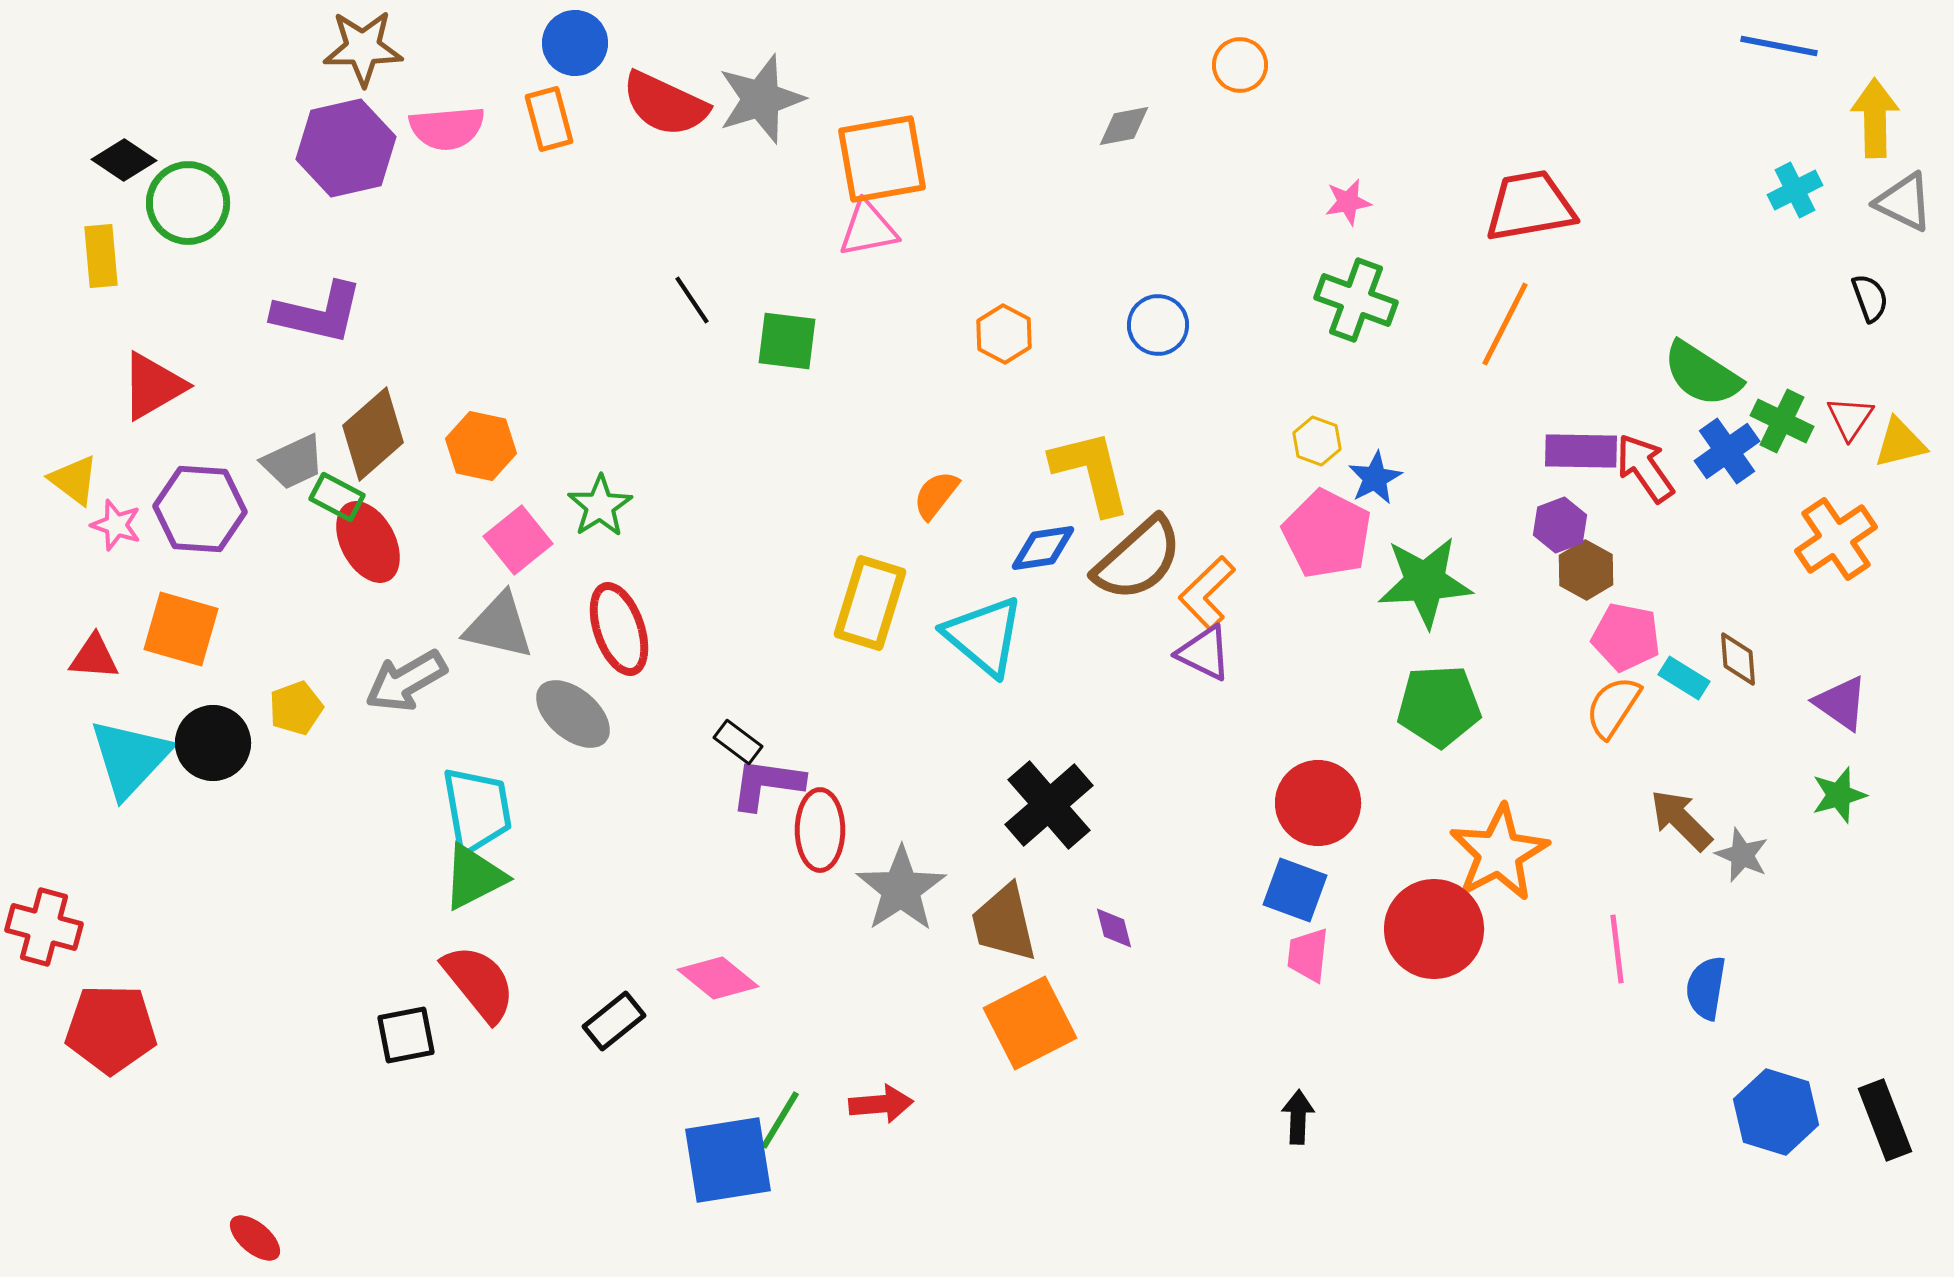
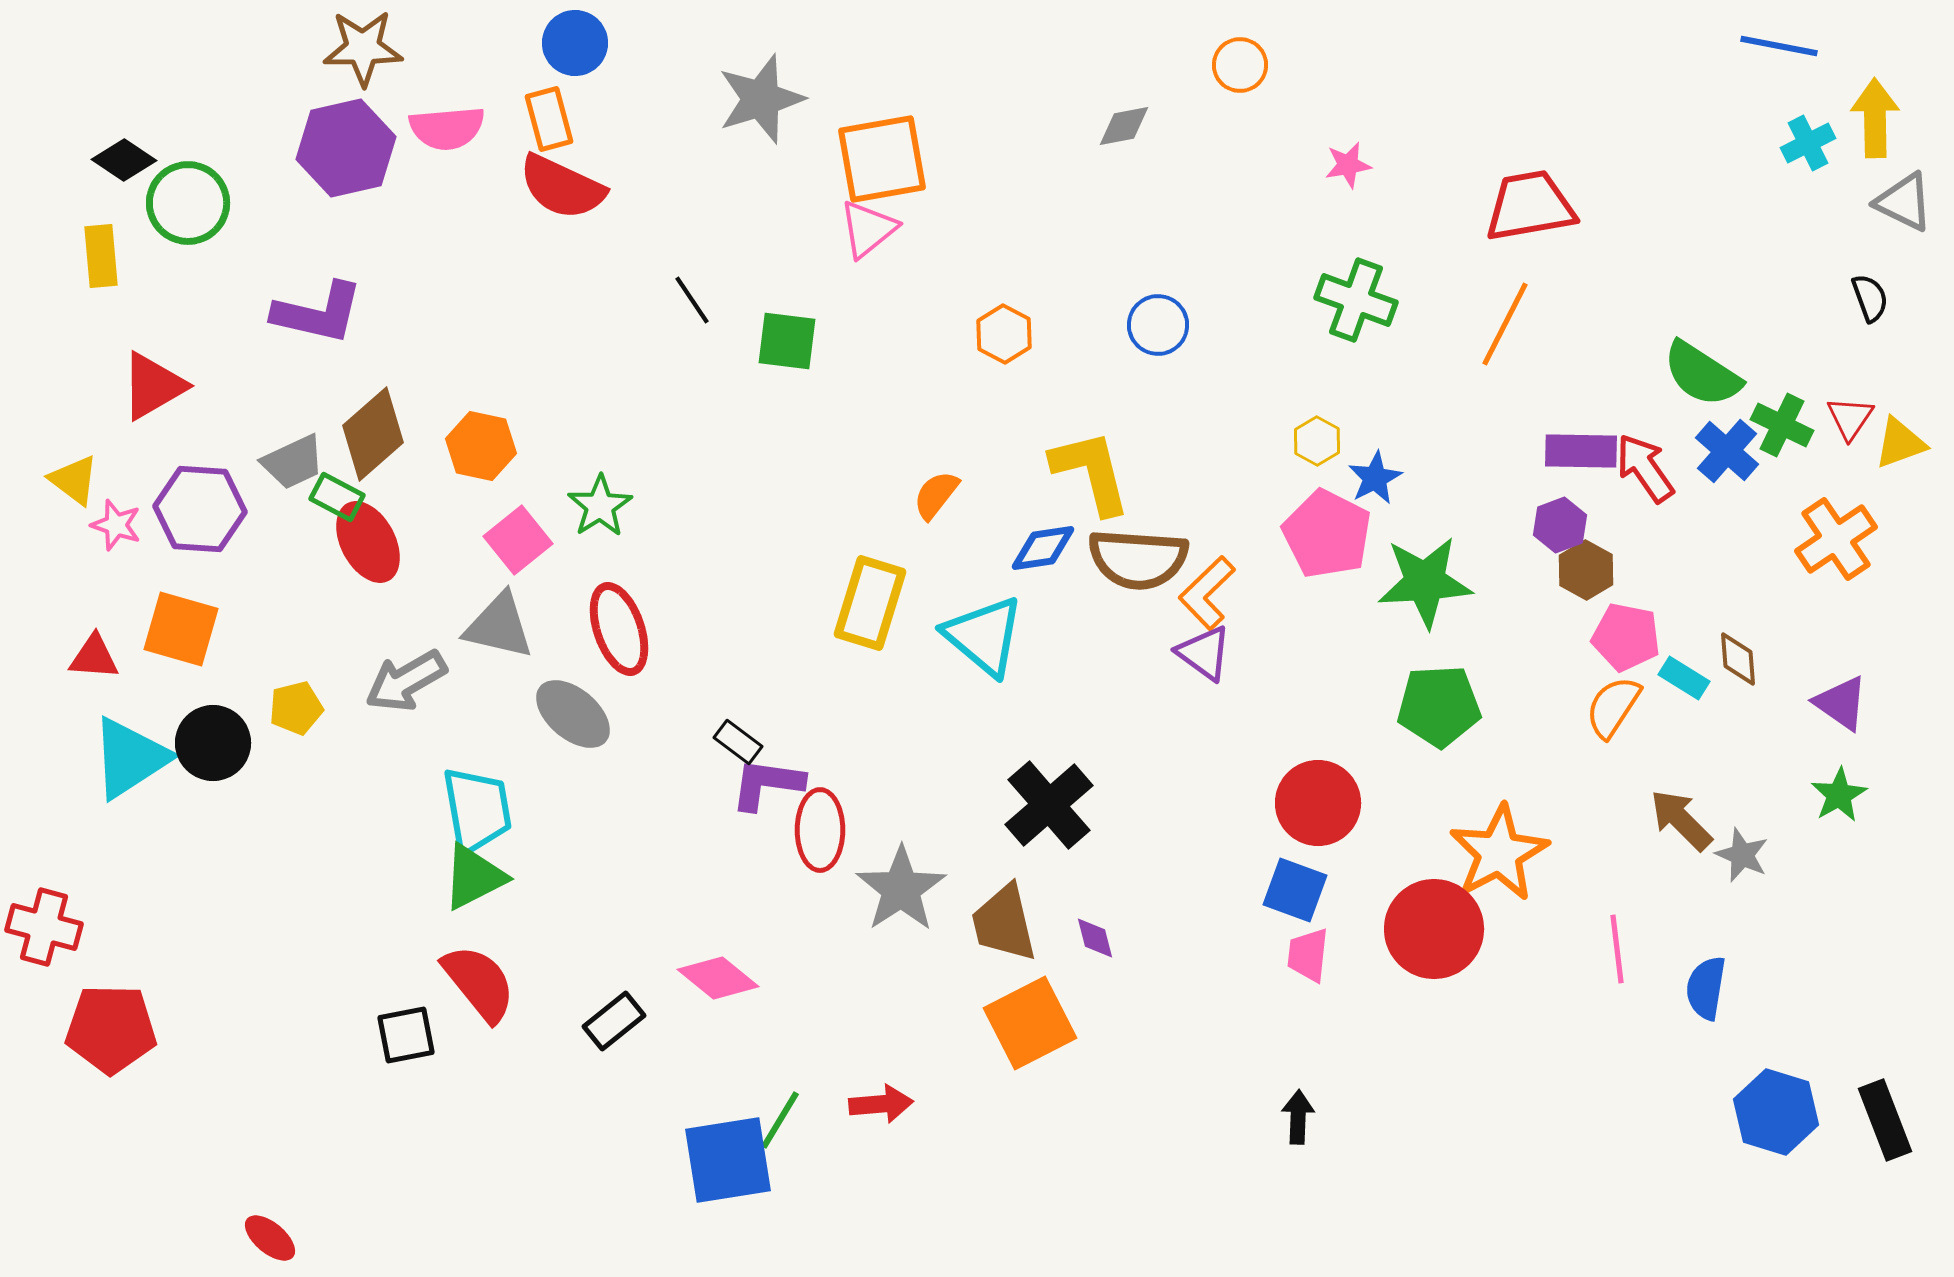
red semicircle at (665, 104): moved 103 px left, 83 px down
cyan cross at (1795, 190): moved 13 px right, 47 px up
pink star at (1348, 202): moved 37 px up
pink triangle at (868, 229): rotated 28 degrees counterclockwise
green cross at (1782, 421): moved 4 px down
yellow hexagon at (1317, 441): rotated 9 degrees clockwise
yellow triangle at (1900, 443): rotated 6 degrees counterclockwise
blue cross at (1727, 451): rotated 14 degrees counterclockwise
brown semicircle at (1138, 559): rotated 46 degrees clockwise
purple triangle at (1204, 653): rotated 10 degrees clockwise
yellow pentagon at (296, 708): rotated 6 degrees clockwise
cyan triangle at (130, 758): rotated 14 degrees clockwise
green star at (1839, 795): rotated 14 degrees counterclockwise
purple diamond at (1114, 928): moved 19 px left, 10 px down
red ellipse at (255, 1238): moved 15 px right
